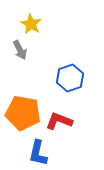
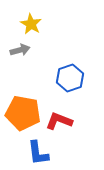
gray arrow: rotated 78 degrees counterclockwise
blue L-shape: rotated 20 degrees counterclockwise
